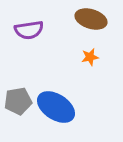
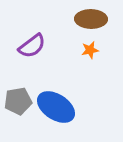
brown ellipse: rotated 16 degrees counterclockwise
purple semicircle: moved 3 px right, 16 px down; rotated 28 degrees counterclockwise
orange star: moved 7 px up
